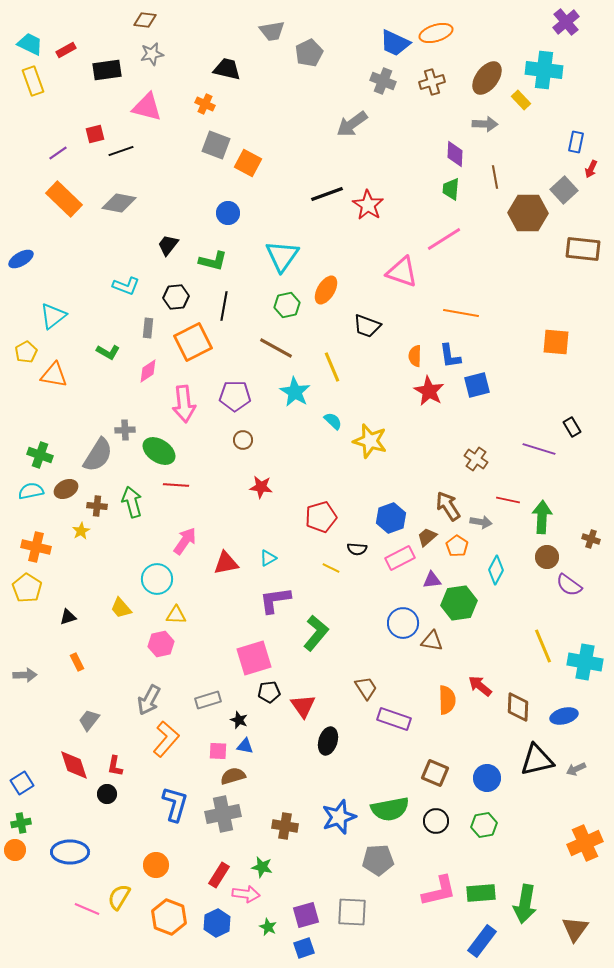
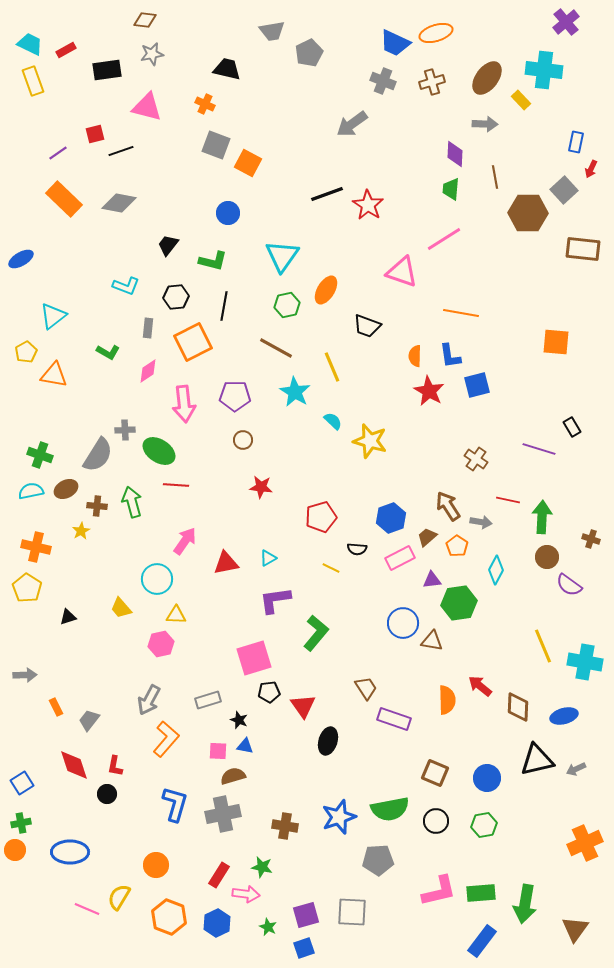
orange rectangle at (77, 662): moved 21 px left, 45 px down
